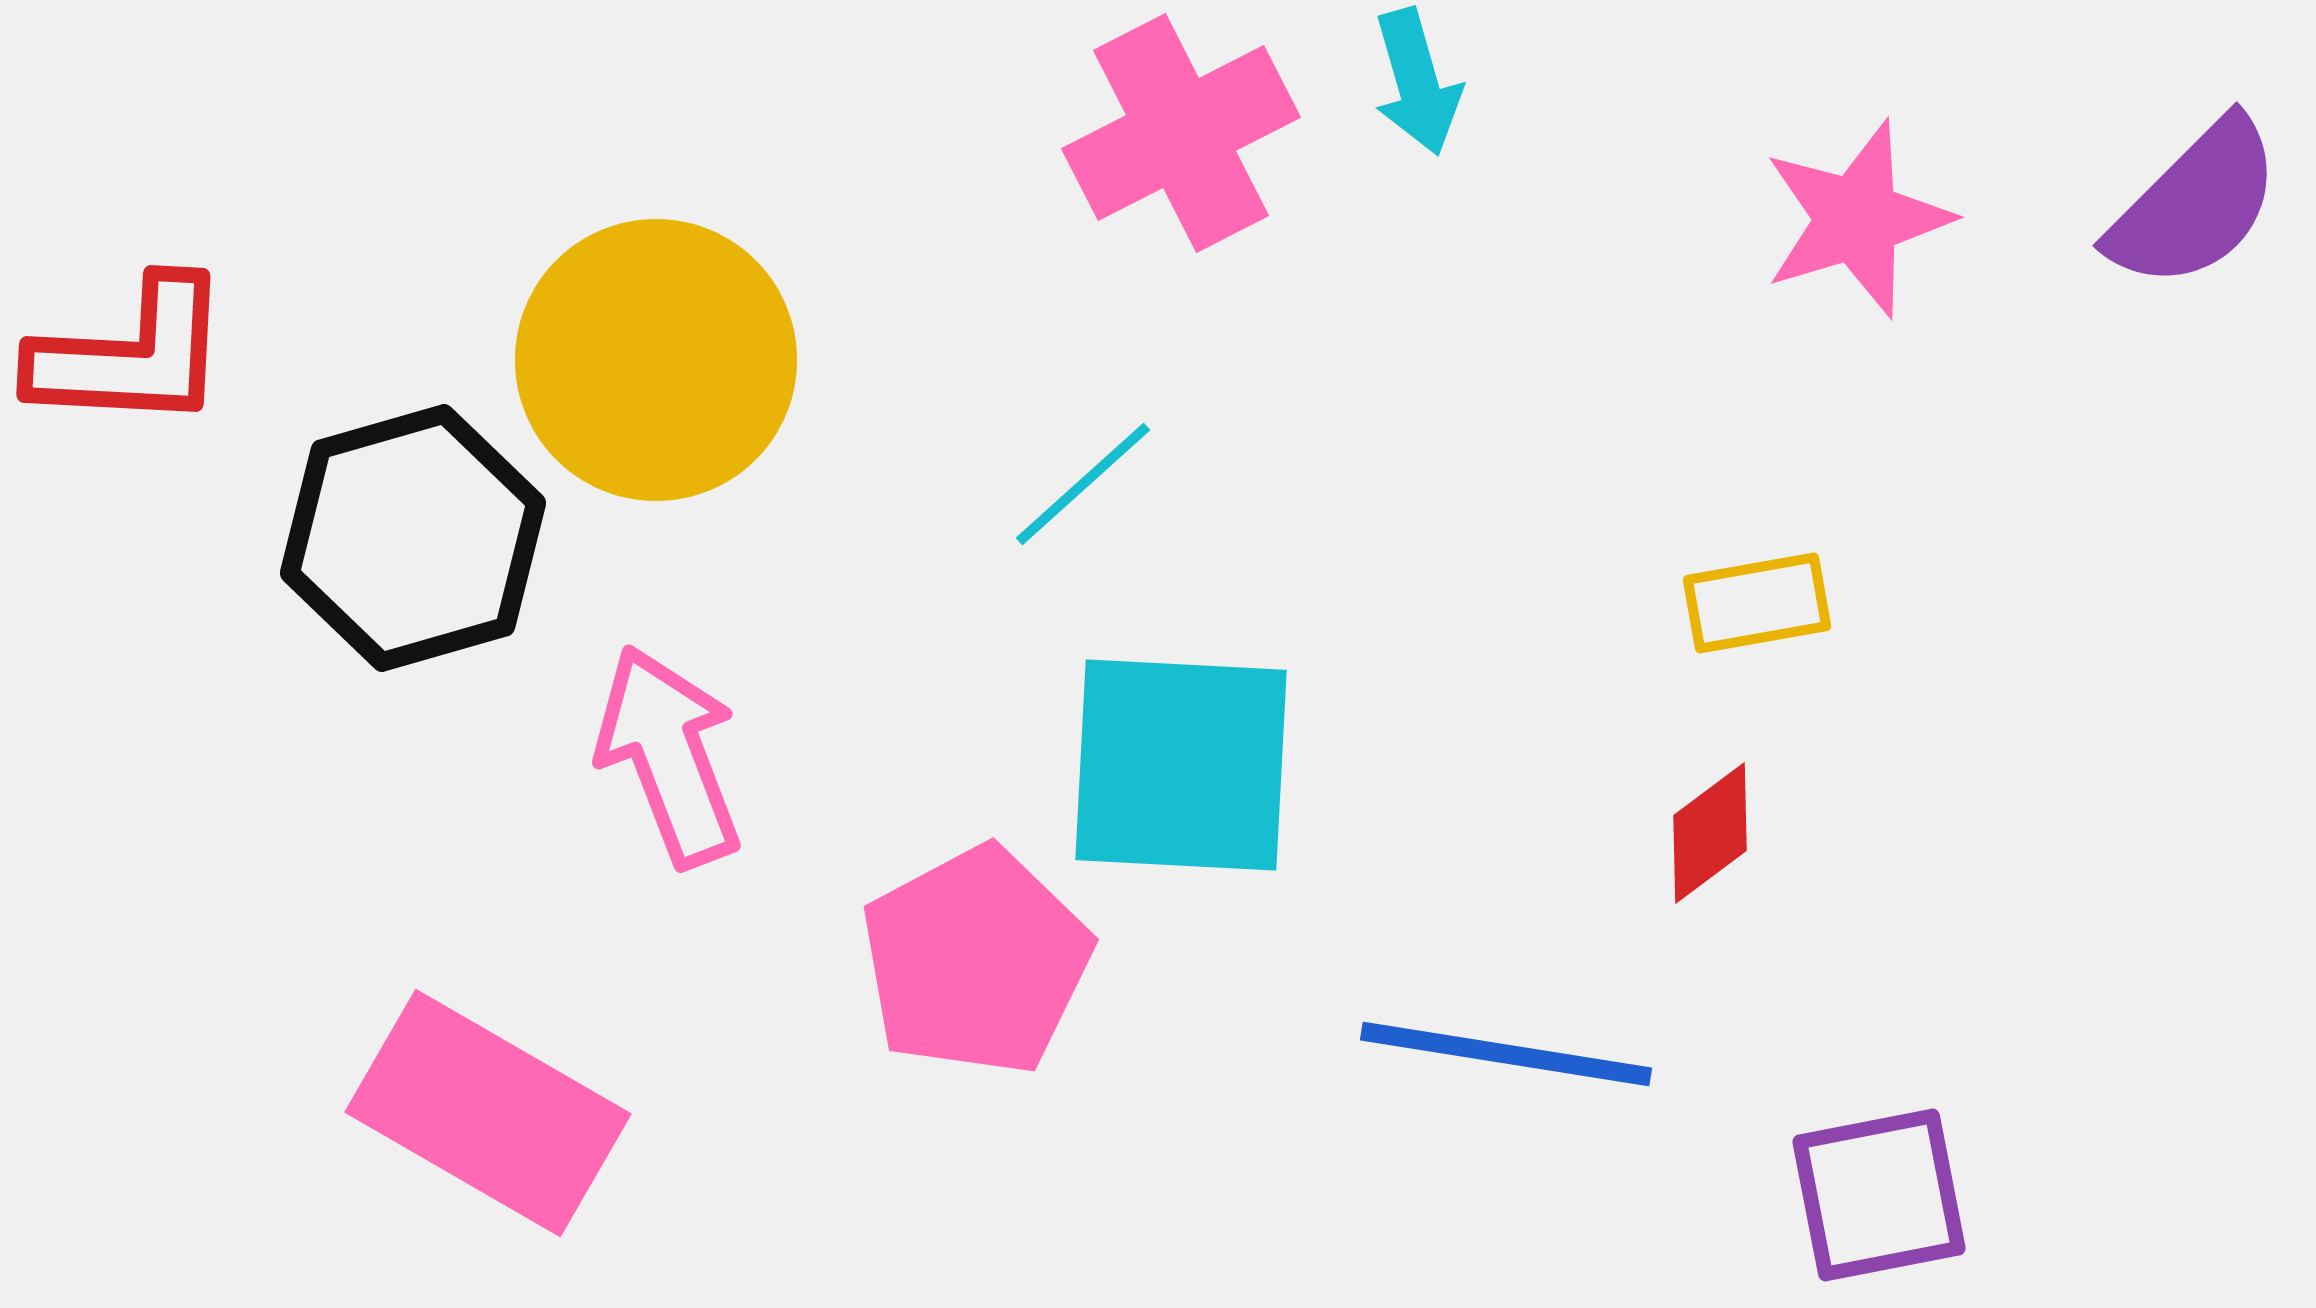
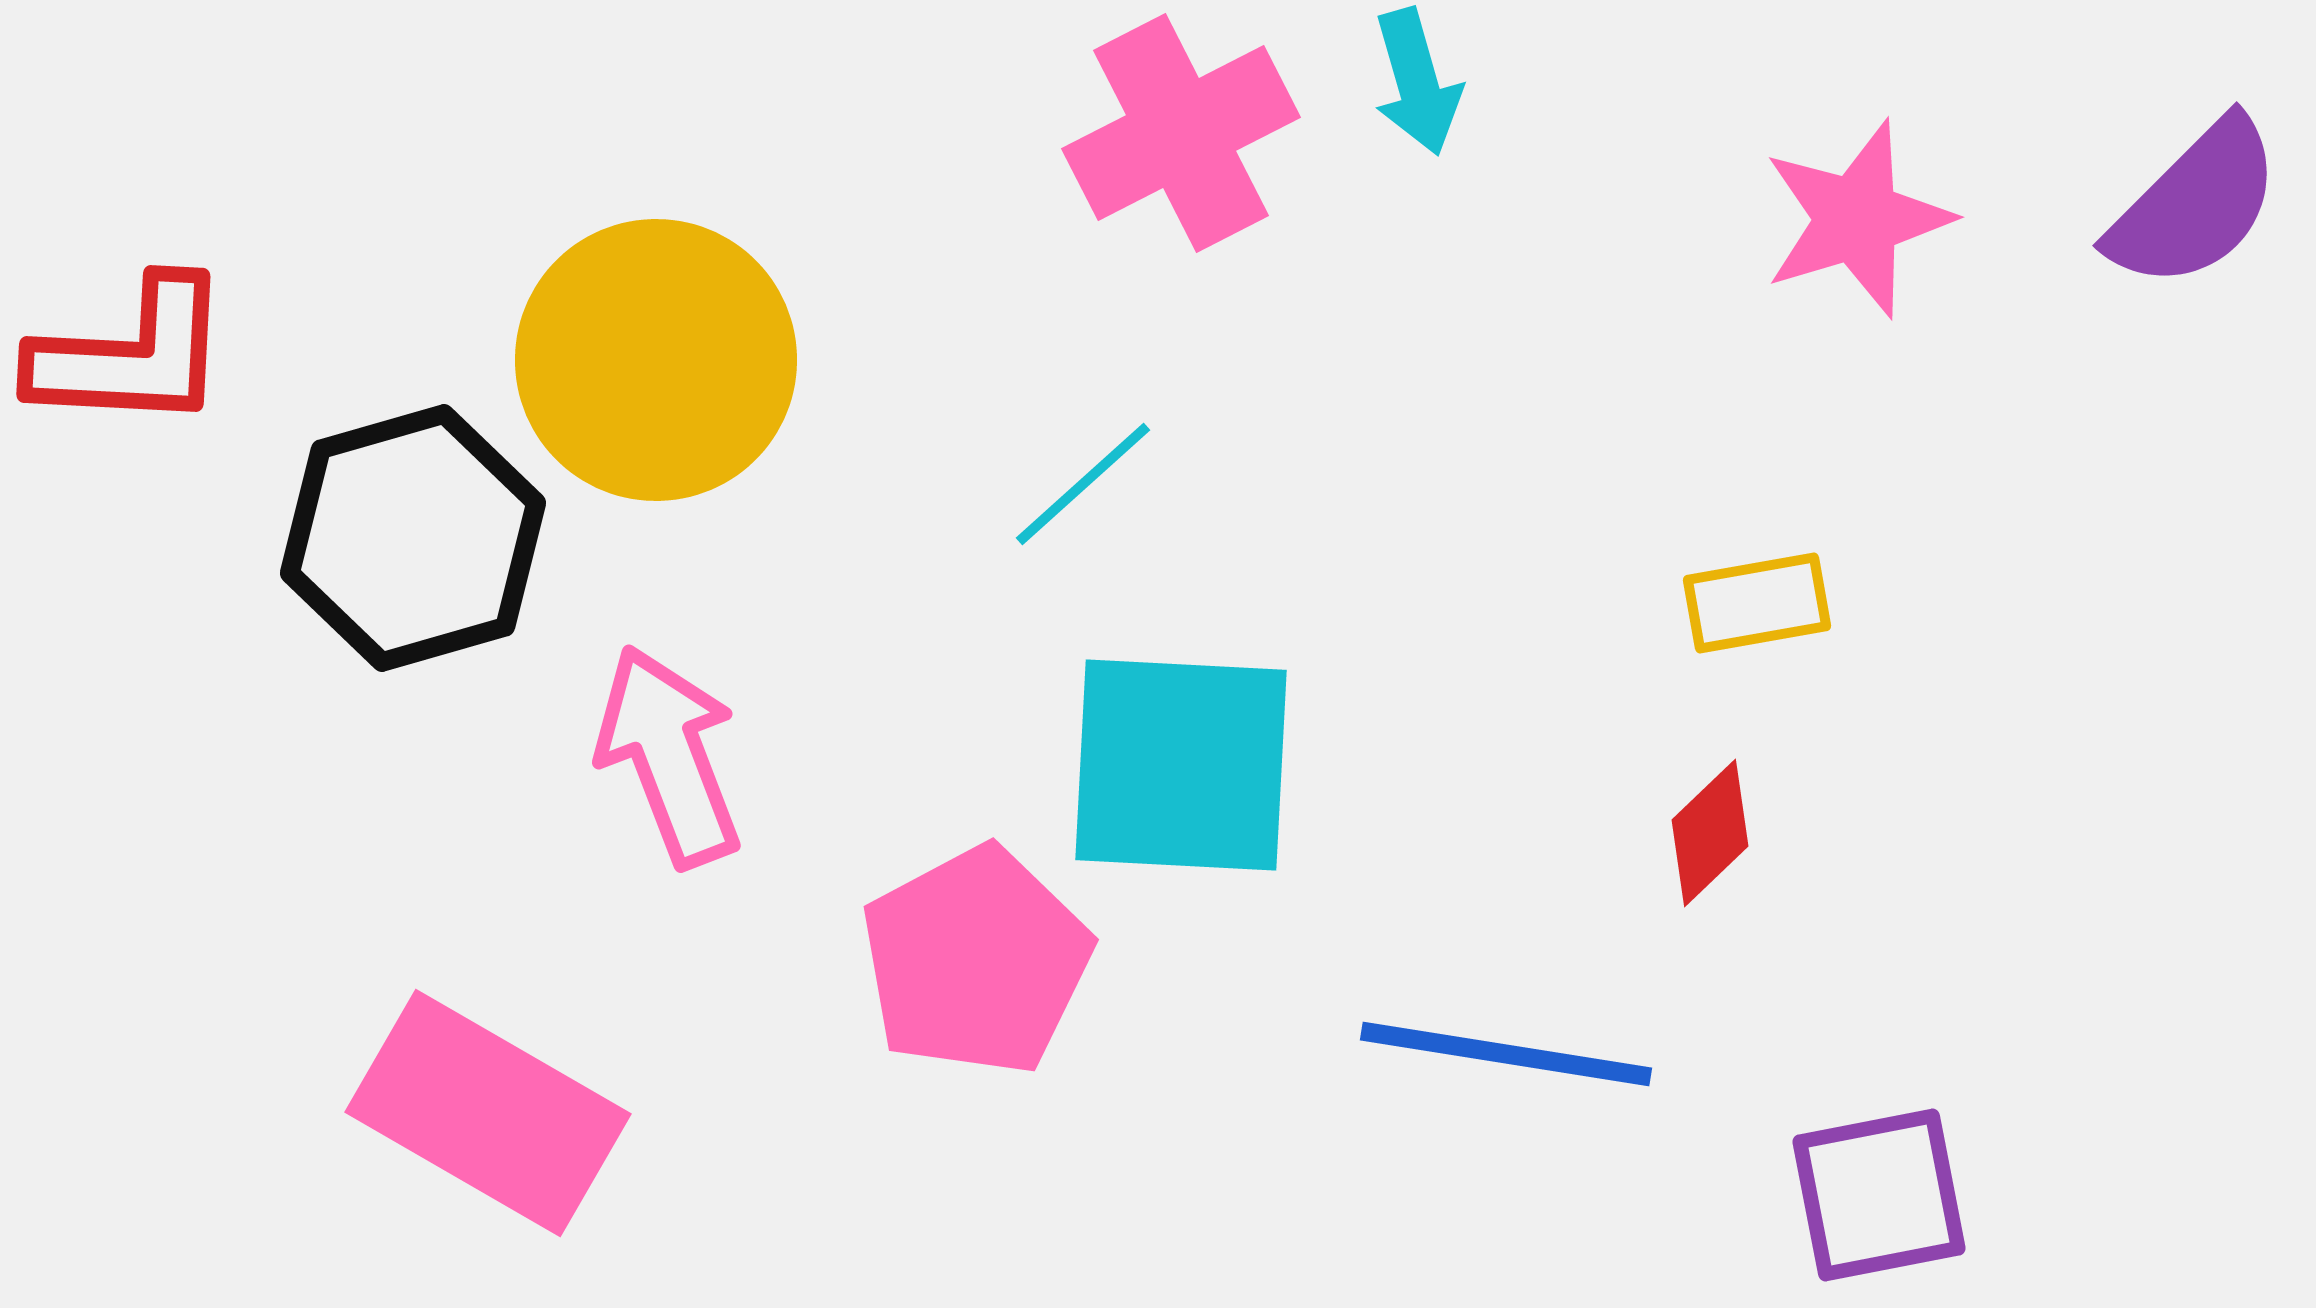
red diamond: rotated 7 degrees counterclockwise
